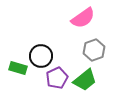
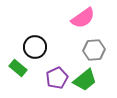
gray hexagon: rotated 15 degrees clockwise
black circle: moved 6 px left, 9 px up
green rectangle: rotated 24 degrees clockwise
